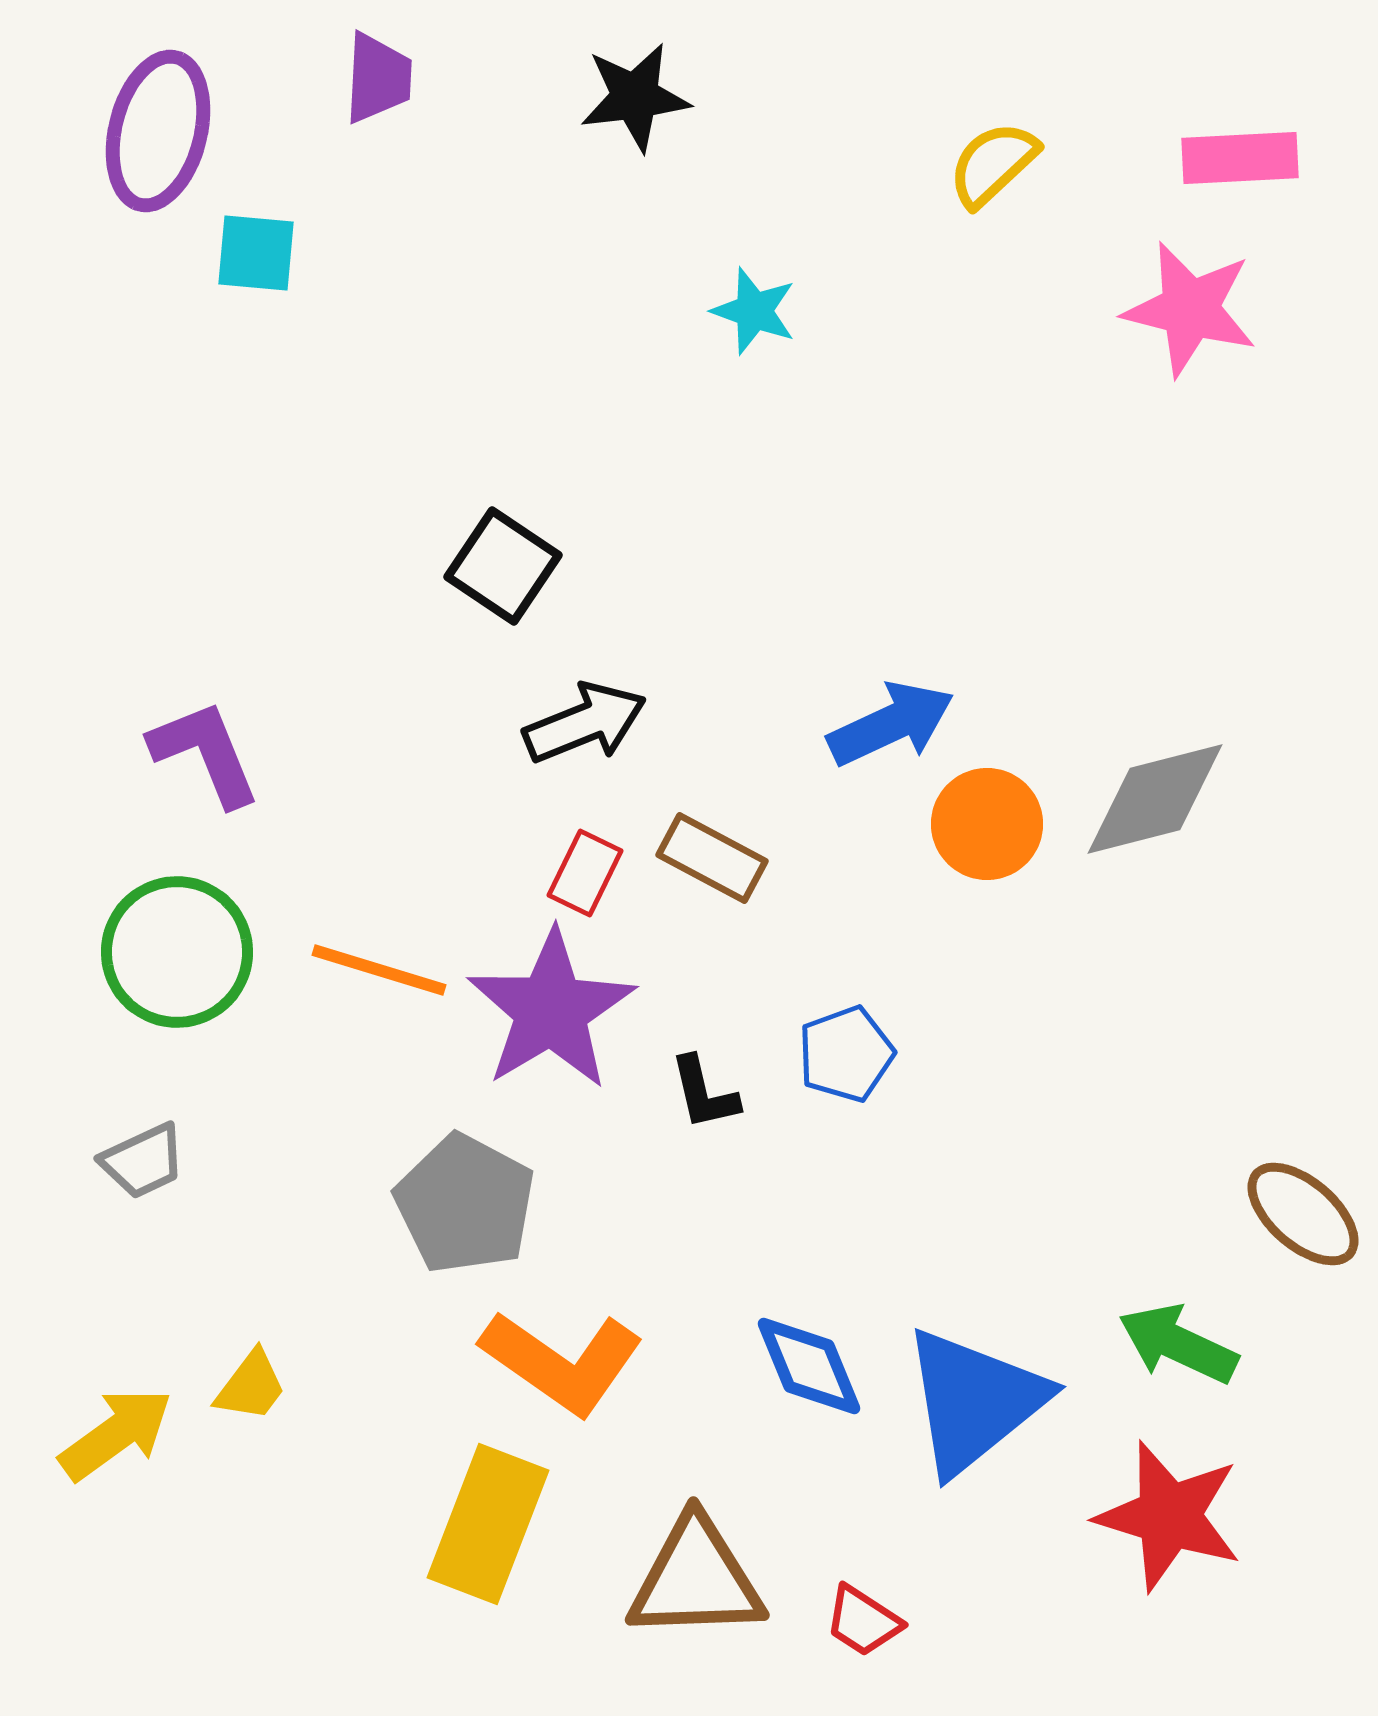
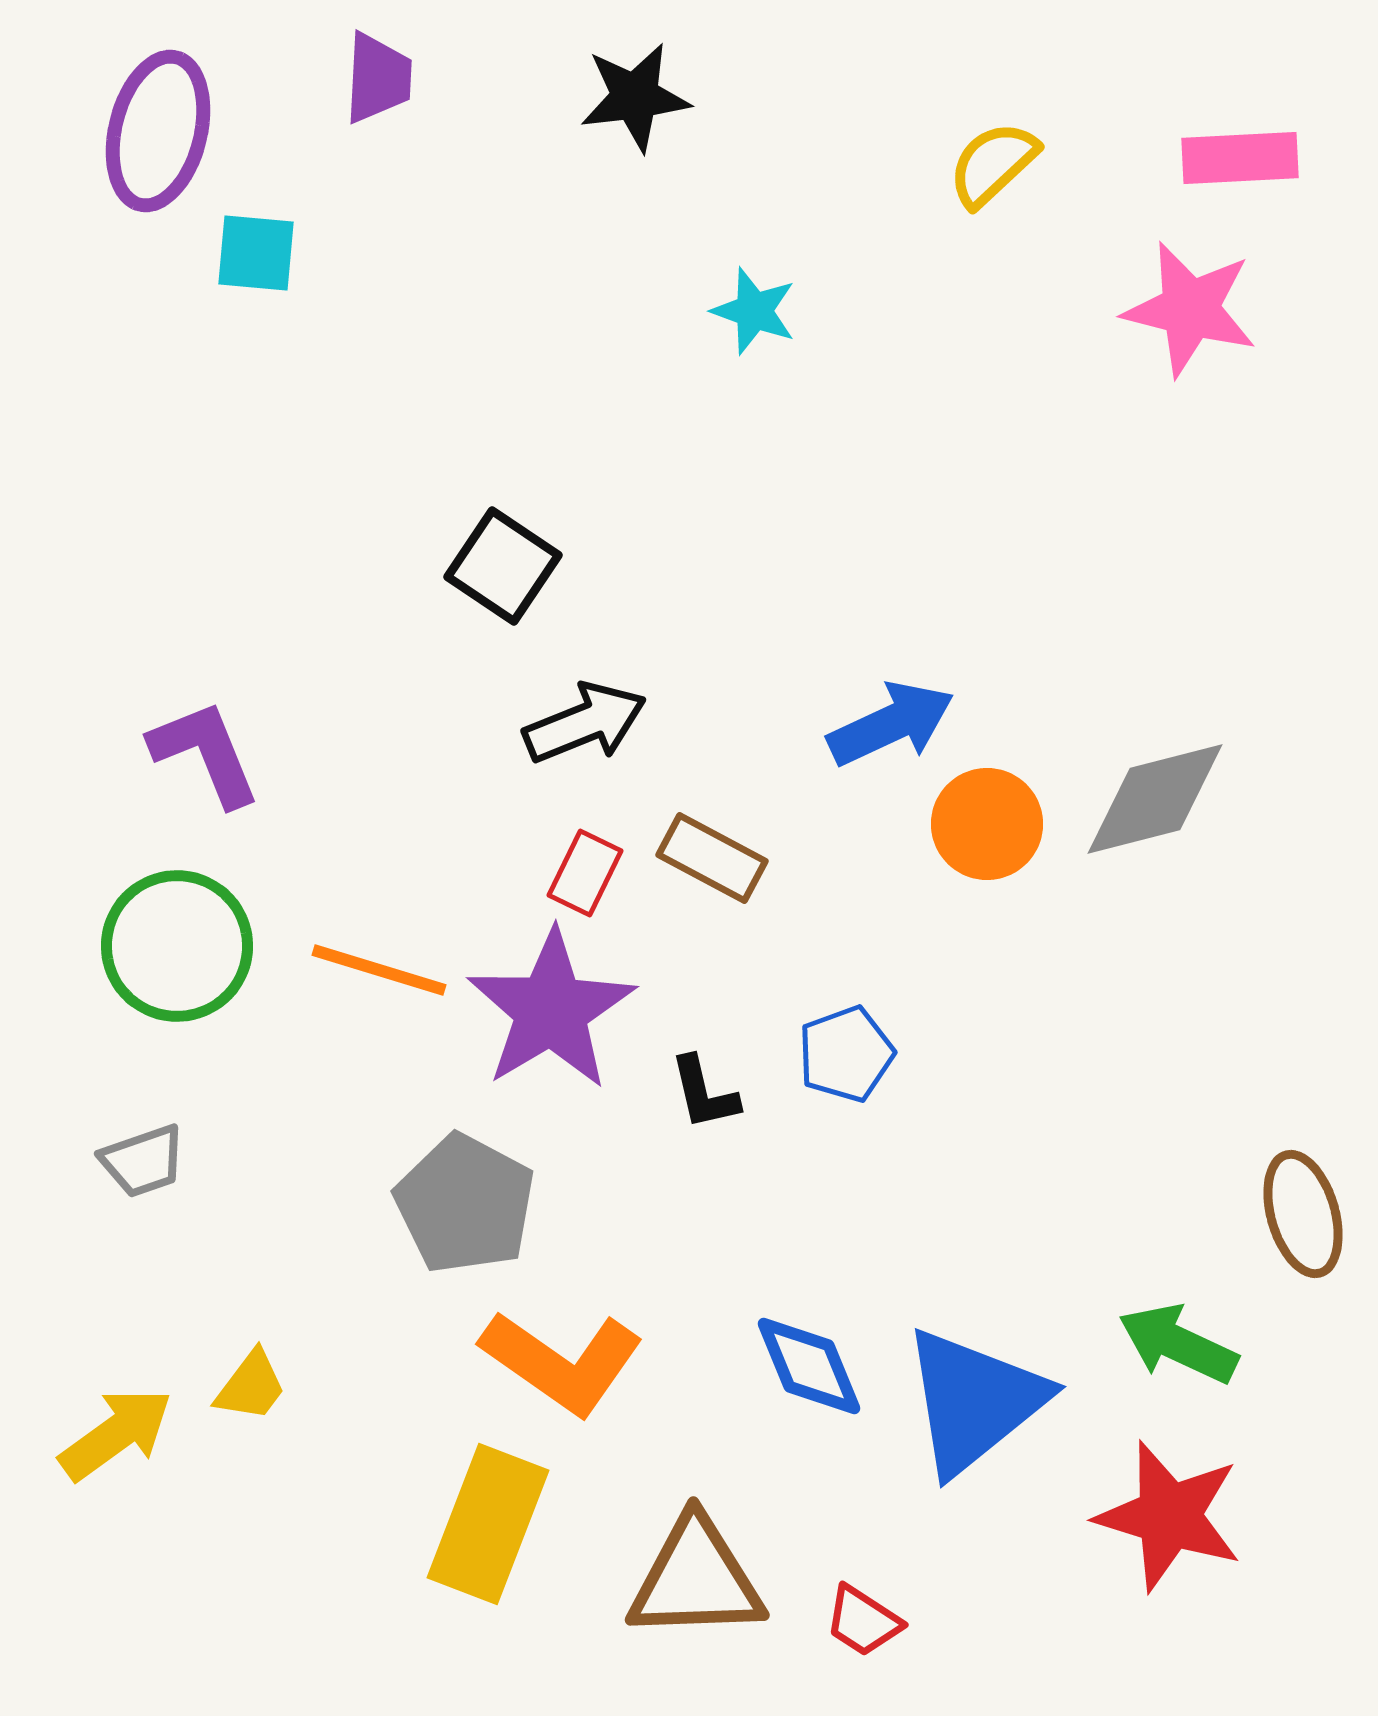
green circle: moved 6 px up
gray trapezoid: rotated 6 degrees clockwise
brown ellipse: rotated 33 degrees clockwise
